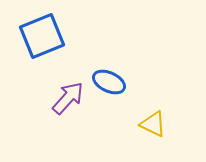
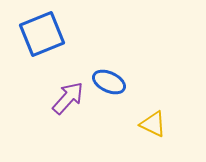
blue square: moved 2 px up
